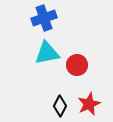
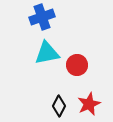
blue cross: moved 2 px left, 1 px up
black diamond: moved 1 px left
